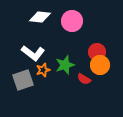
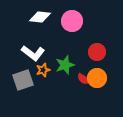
orange circle: moved 3 px left, 13 px down
